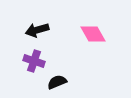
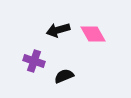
black arrow: moved 21 px right
black semicircle: moved 7 px right, 6 px up
